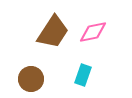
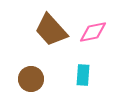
brown trapezoid: moved 2 px left, 2 px up; rotated 105 degrees clockwise
cyan rectangle: rotated 15 degrees counterclockwise
